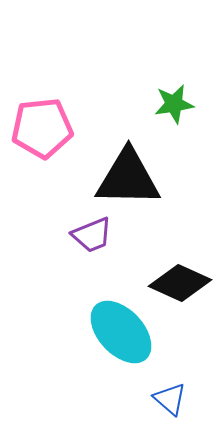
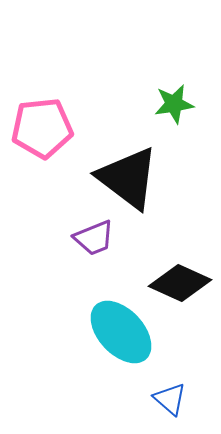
black triangle: rotated 36 degrees clockwise
purple trapezoid: moved 2 px right, 3 px down
